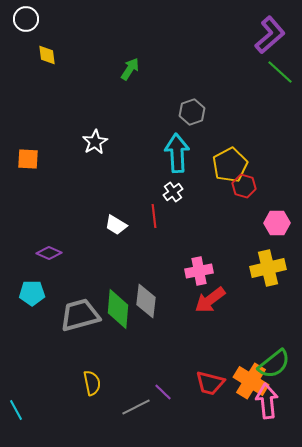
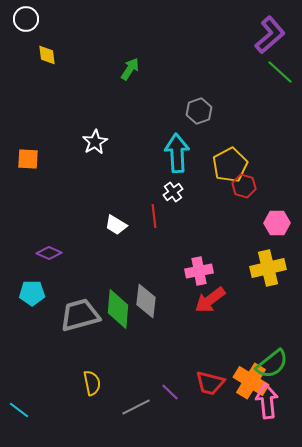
gray hexagon: moved 7 px right, 1 px up
green semicircle: moved 2 px left
purple line: moved 7 px right
cyan line: moved 3 px right; rotated 25 degrees counterclockwise
